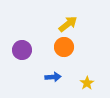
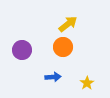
orange circle: moved 1 px left
